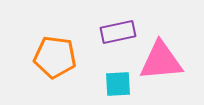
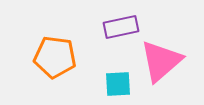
purple rectangle: moved 3 px right, 5 px up
pink triangle: rotated 36 degrees counterclockwise
